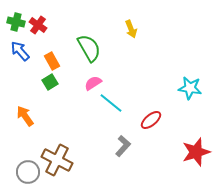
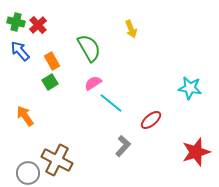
red cross: rotated 12 degrees clockwise
gray circle: moved 1 px down
